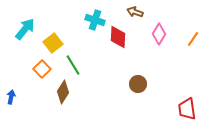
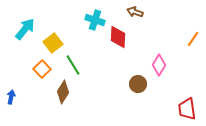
pink diamond: moved 31 px down
